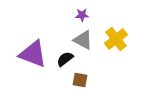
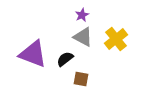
purple star: rotated 24 degrees counterclockwise
gray triangle: moved 3 px up
brown square: moved 1 px right, 1 px up
